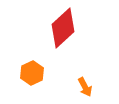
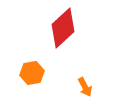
orange hexagon: rotated 15 degrees clockwise
